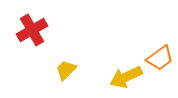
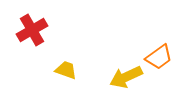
orange trapezoid: moved 1 px left, 1 px up
yellow trapezoid: rotated 65 degrees clockwise
